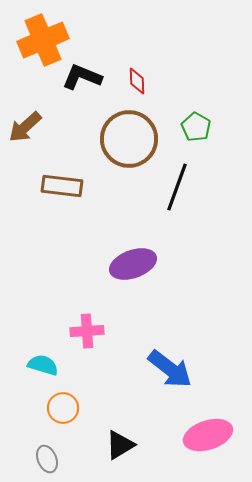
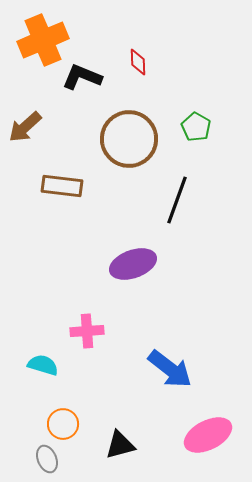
red diamond: moved 1 px right, 19 px up
black line: moved 13 px down
orange circle: moved 16 px down
pink ellipse: rotated 9 degrees counterclockwise
black triangle: rotated 16 degrees clockwise
